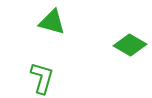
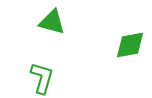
green diamond: rotated 40 degrees counterclockwise
